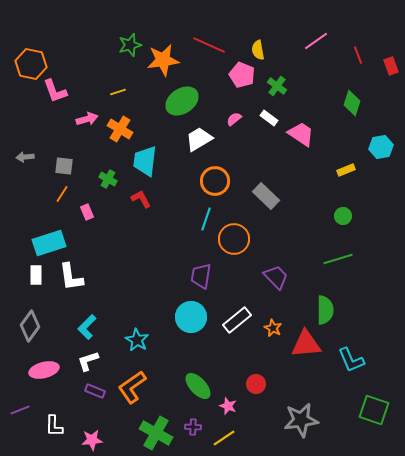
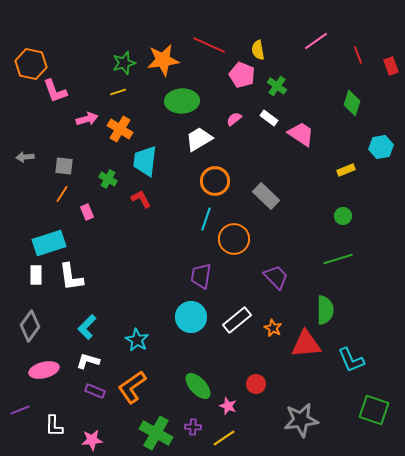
green star at (130, 45): moved 6 px left, 18 px down
green ellipse at (182, 101): rotated 32 degrees clockwise
white L-shape at (88, 361): rotated 35 degrees clockwise
